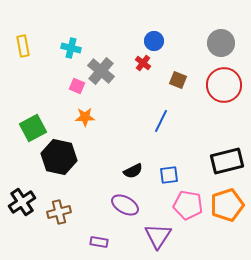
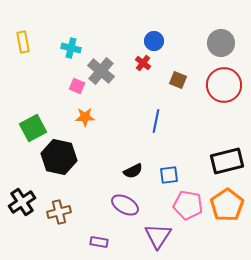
yellow rectangle: moved 4 px up
blue line: moved 5 px left; rotated 15 degrees counterclockwise
orange pentagon: rotated 16 degrees counterclockwise
